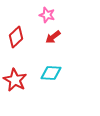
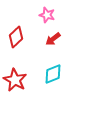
red arrow: moved 2 px down
cyan diamond: moved 2 px right, 1 px down; rotated 25 degrees counterclockwise
